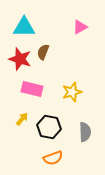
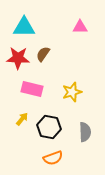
pink triangle: rotated 28 degrees clockwise
brown semicircle: moved 2 px down; rotated 14 degrees clockwise
red star: moved 2 px left, 1 px up; rotated 15 degrees counterclockwise
